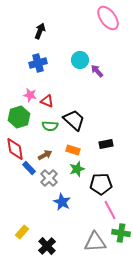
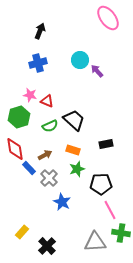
green semicircle: rotated 28 degrees counterclockwise
